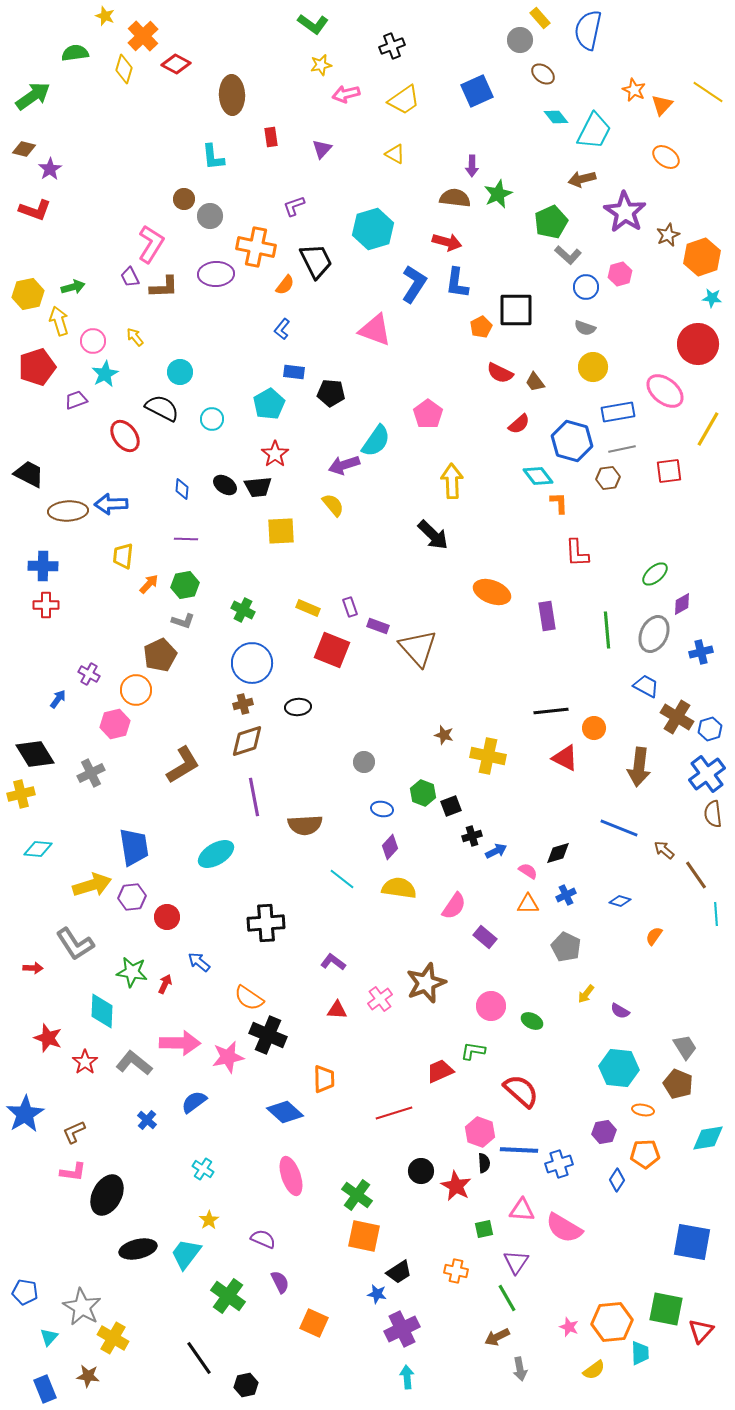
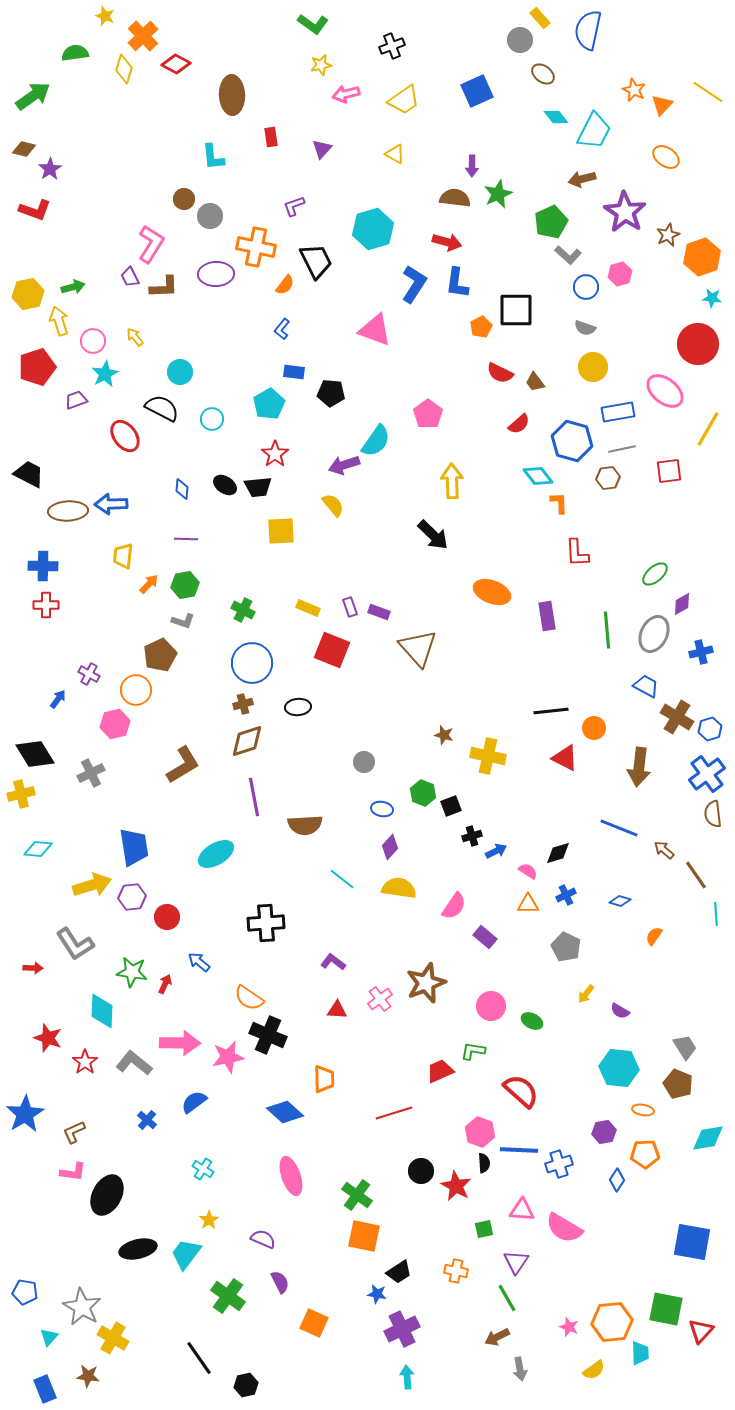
purple rectangle at (378, 626): moved 1 px right, 14 px up
